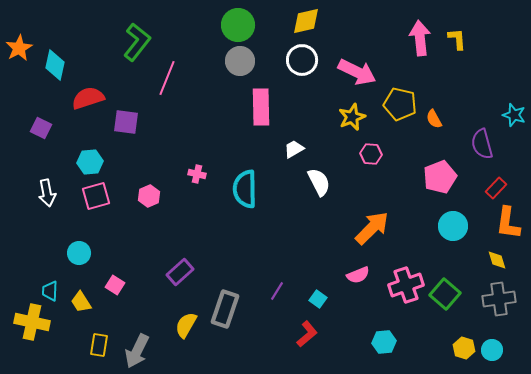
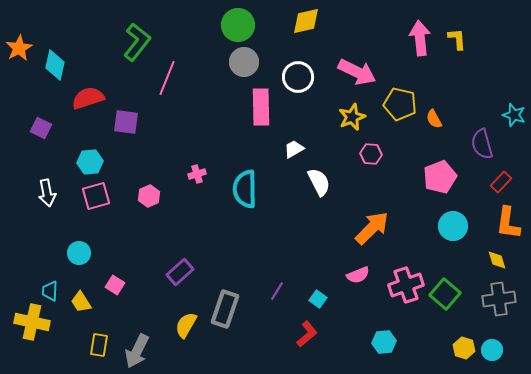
white circle at (302, 60): moved 4 px left, 17 px down
gray circle at (240, 61): moved 4 px right, 1 px down
pink cross at (197, 174): rotated 30 degrees counterclockwise
red rectangle at (496, 188): moved 5 px right, 6 px up
